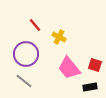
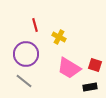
red line: rotated 24 degrees clockwise
pink trapezoid: rotated 20 degrees counterclockwise
